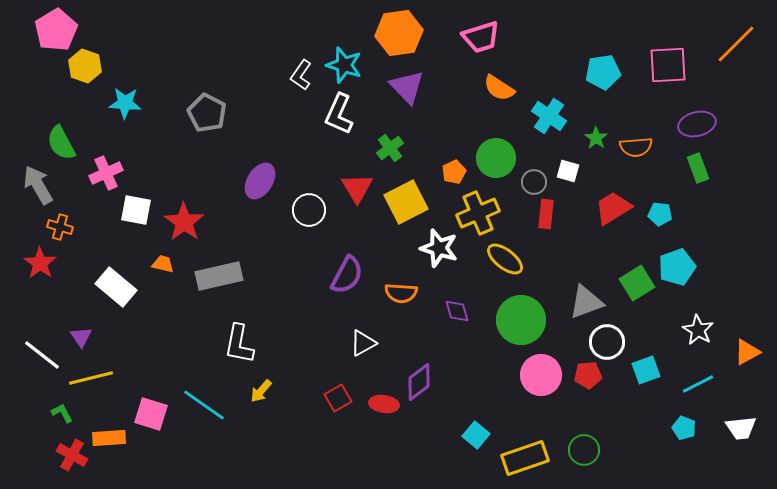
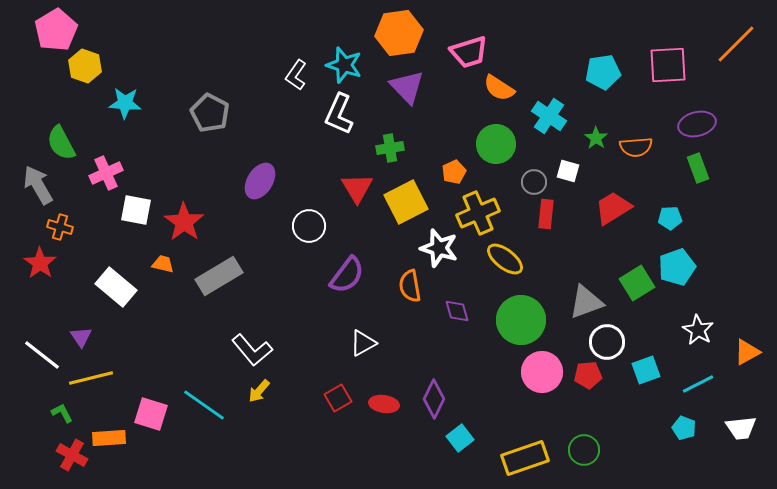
pink trapezoid at (481, 37): moved 12 px left, 15 px down
white L-shape at (301, 75): moved 5 px left
gray pentagon at (207, 113): moved 3 px right
green cross at (390, 148): rotated 28 degrees clockwise
green circle at (496, 158): moved 14 px up
white circle at (309, 210): moved 16 px down
cyan pentagon at (660, 214): moved 10 px right, 4 px down; rotated 10 degrees counterclockwise
purple semicircle at (347, 275): rotated 9 degrees clockwise
gray rectangle at (219, 276): rotated 18 degrees counterclockwise
orange semicircle at (401, 293): moved 9 px right, 7 px up; rotated 76 degrees clockwise
white L-shape at (239, 344): moved 13 px right, 6 px down; rotated 51 degrees counterclockwise
pink circle at (541, 375): moved 1 px right, 3 px up
purple diamond at (419, 382): moved 15 px right, 17 px down; rotated 27 degrees counterclockwise
yellow arrow at (261, 391): moved 2 px left
cyan square at (476, 435): moved 16 px left, 3 px down; rotated 12 degrees clockwise
